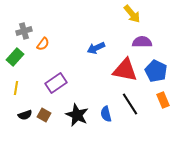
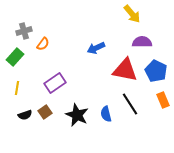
purple rectangle: moved 1 px left
yellow line: moved 1 px right
brown square: moved 1 px right, 3 px up; rotated 24 degrees clockwise
